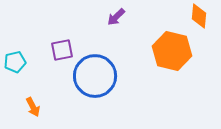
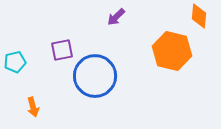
orange arrow: rotated 12 degrees clockwise
